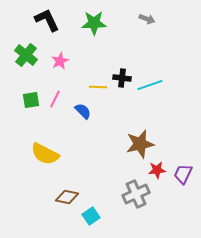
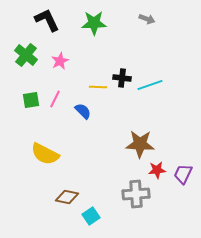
brown star: rotated 16 degrees clockwise
gray cross: rotated 20 degrees clockwise
